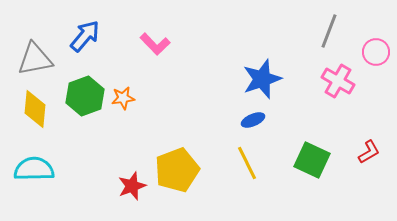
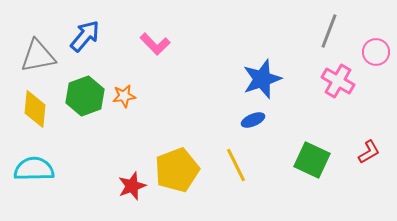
gray triangle: moved 3 px right, 3 px up
orange star: moved 1 px right, 2 px up
yellow line: moved 11 px left, 2 px down
